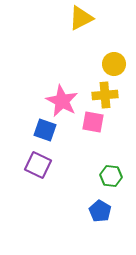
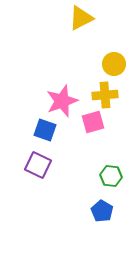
pink star: rotated 24 degrees clockwise
pink square: rotated 25 degrees counterclockwise
blue pentagon: moved 2 px right
